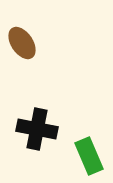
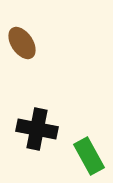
green rectangle: rotated 6 degrees counterclockwise
